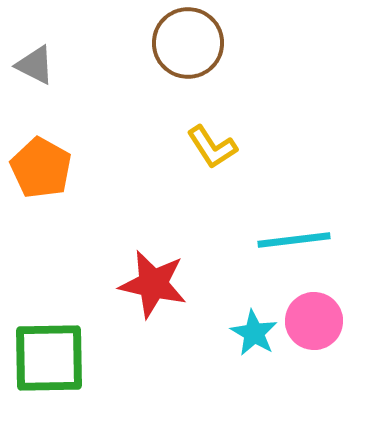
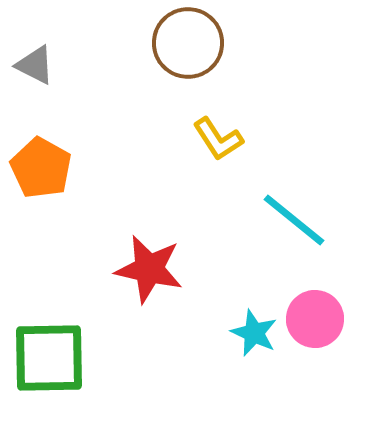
yellow L-shape: moved 6 px right, 8 px up
cyan line: moved 20 px up; rotated 46 degrees clockwise
red star: moved 4 px left, 15 px up
pink circle: moved 1 px right, 2 px up
cyan star: rotated 6 degrees counterclockwise
